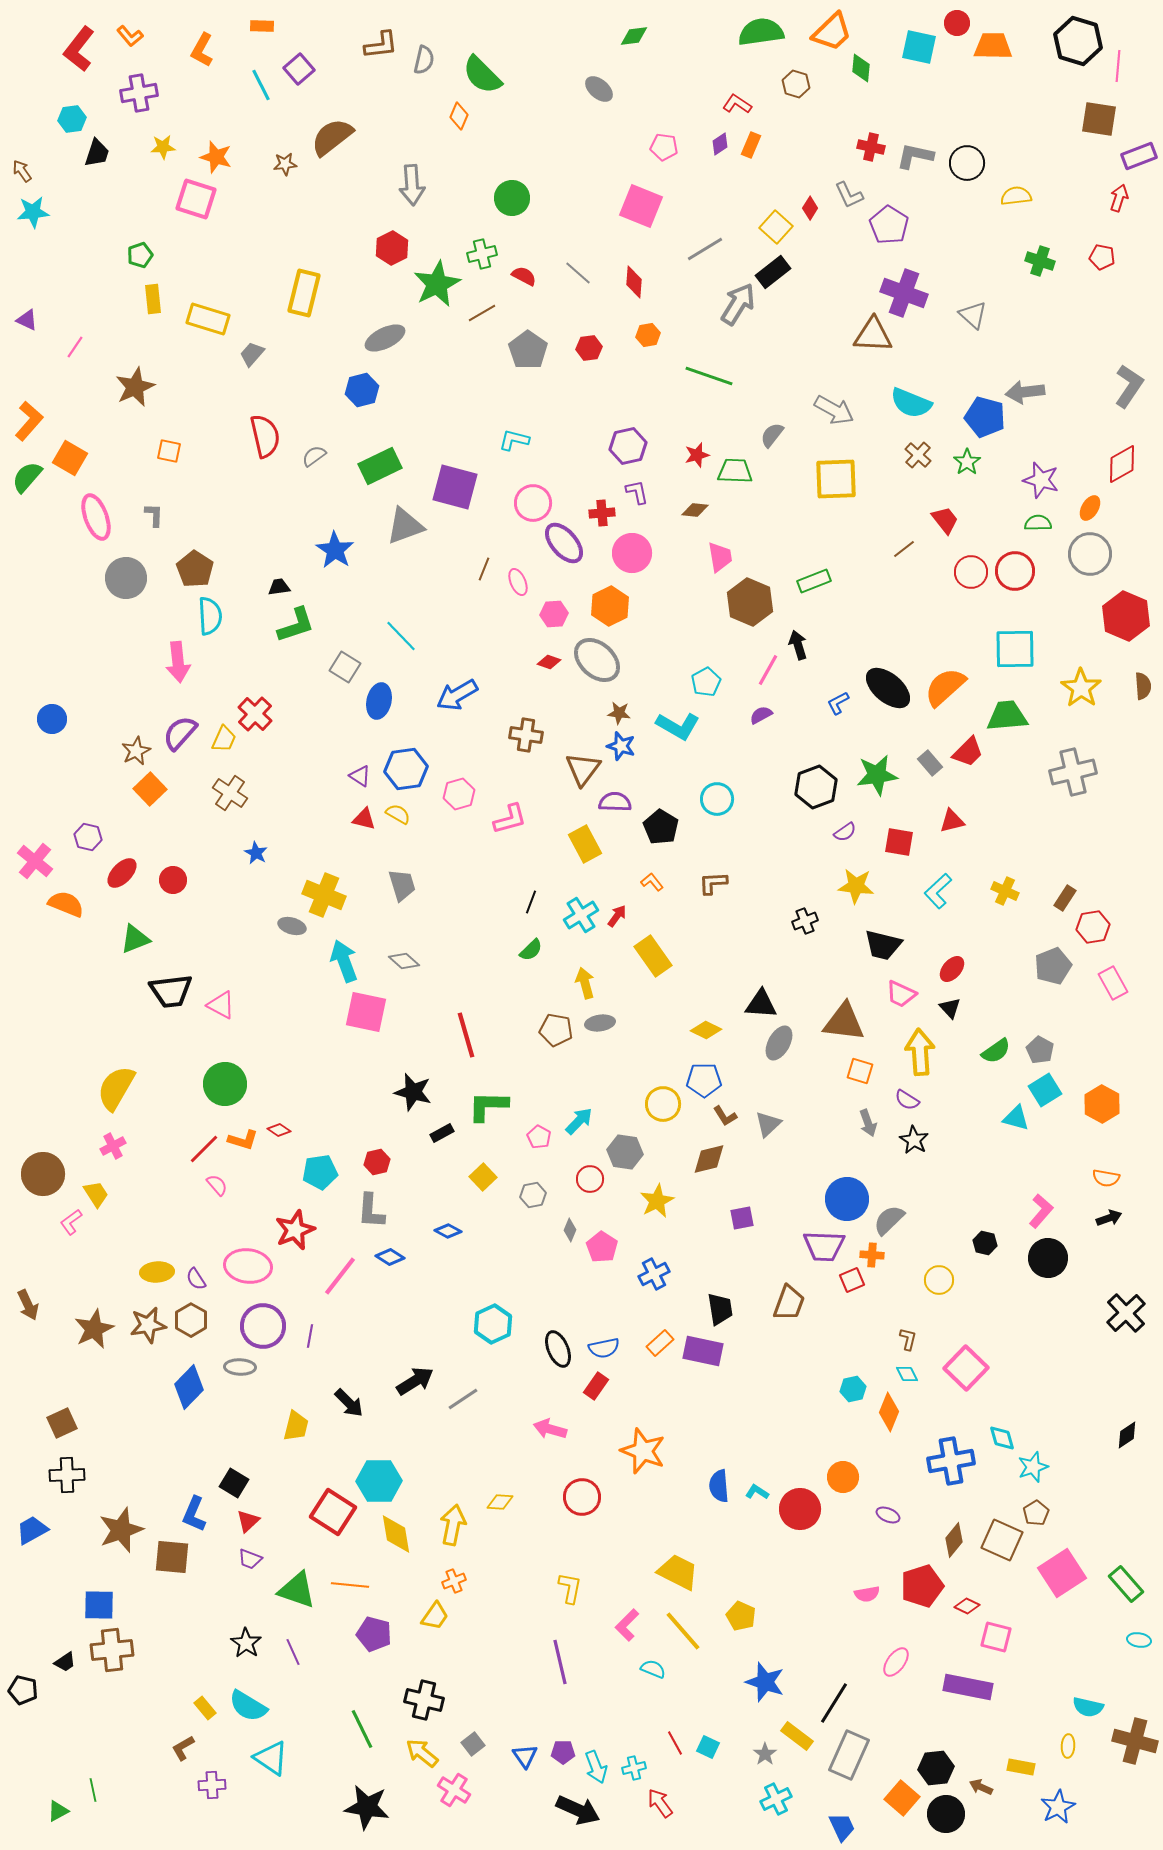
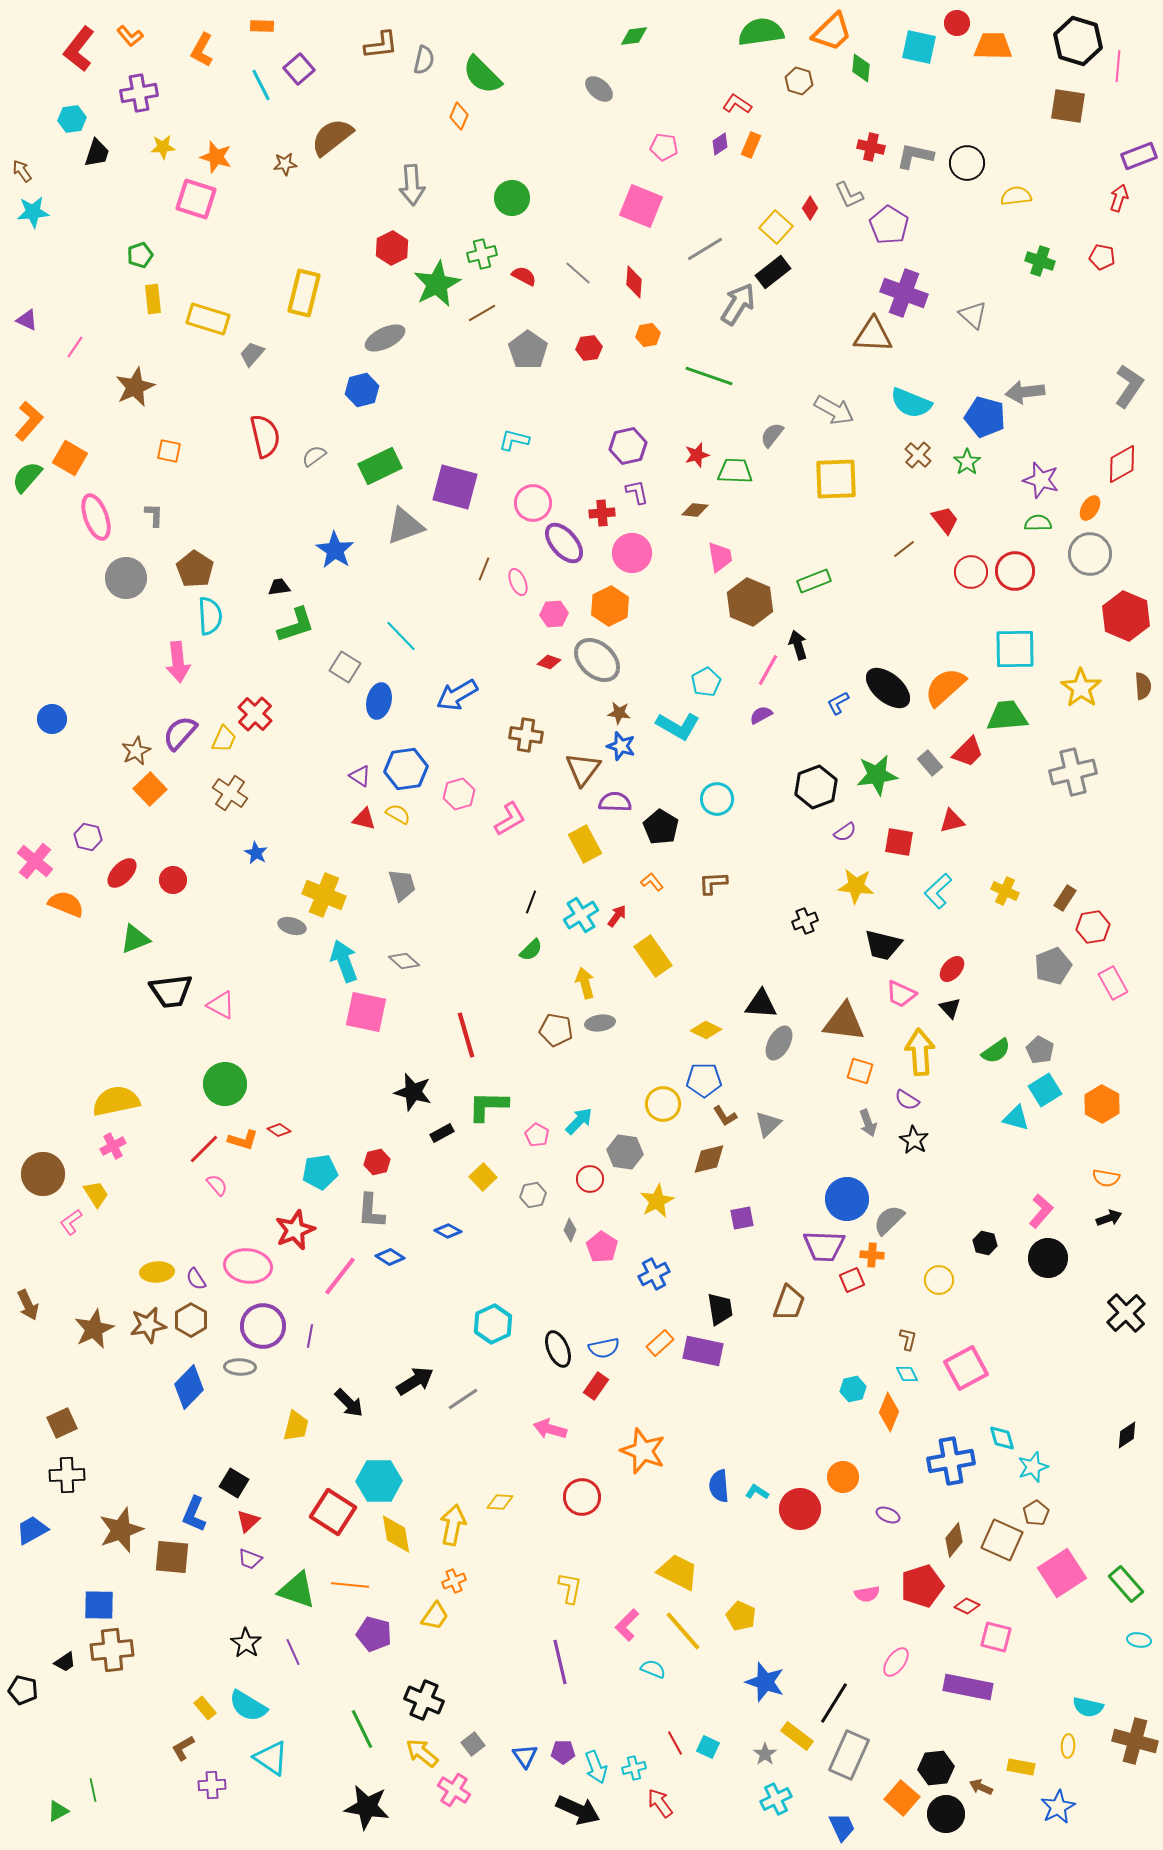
brown hexagon at (796, 84): moved 3 px right, 3 px up
brown square at (1099, 119): moved 31 px left, 13 px up
pink L-shape at (510, 819): rotated 15 degrees counterclockwise
yellow semicircle at (116, 1088): moved 13 px down; rotated 48 degrees clockwise
pink pentagon at (539, 1137): moved 2 px left, 2 px up
pink square at (966, 1368): rotated 18 degrees clockwise
black cross at (424, 1700): rotated 9 degrees clockwise
